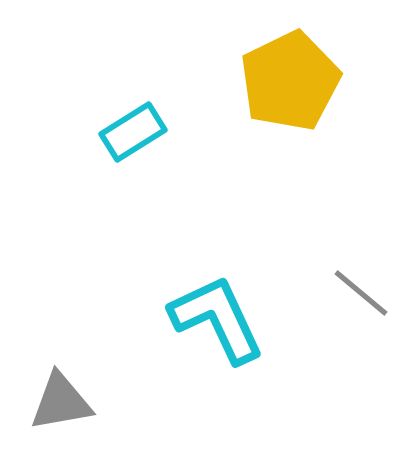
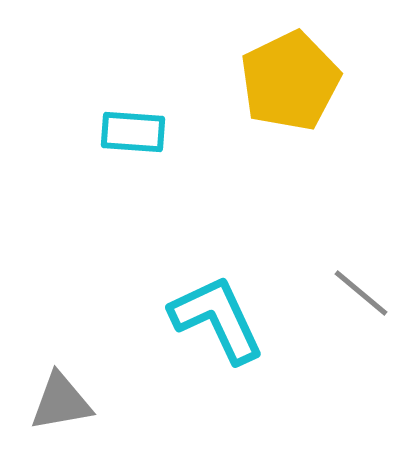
cyan rectangle: rotated 36 degrees clockwise
